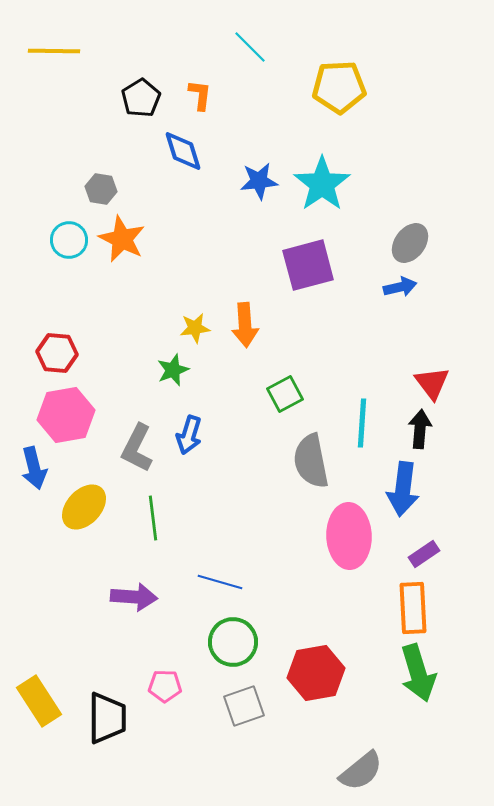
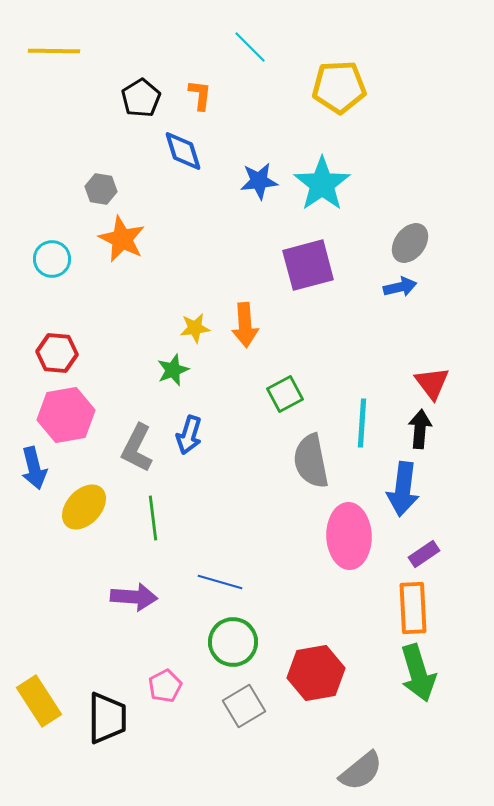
cyan circle at (69, 240): moved 17 px left, 19 px down
pink pentagon at (165, 686): rotated 28 degrees counterclockwise
gray square at (244, 706): rotated 12 degrees counterclockwise
